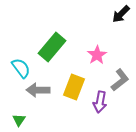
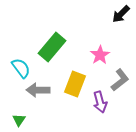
pink star: moved 3 px right
yellow rectangle: moved 1 px right, 3 px up
purple arrow: rotated 25 degrees counterclockwise
